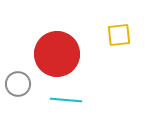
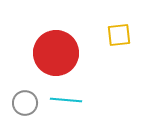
red circle: moved 1 px left, 1 px up
gray circle: moved 7 px right, 19 px down
